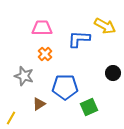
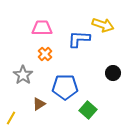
yellow arrow: moved 2 px left, 1 px up; rotated 10 degrees counterclockwise
gray star: moved 1 px left, 1 px up; rotated 18 degrees clockwise
green square: moved 1 px left, 3 px down; rotated 24 degrees counterclockwise
